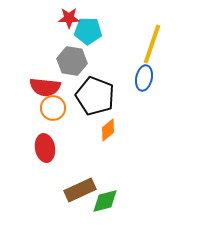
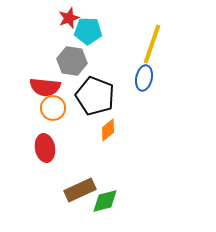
red star: rotated 20 degrees counterclockwise
